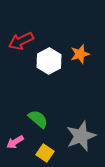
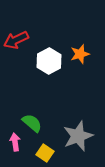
red arrow: moved 5 px left, 1 px up
green semicircle: moved 6 px left, 4 px down
gray star: moved 3 px left
pink arrow: rotated 114 degrees clockwise
